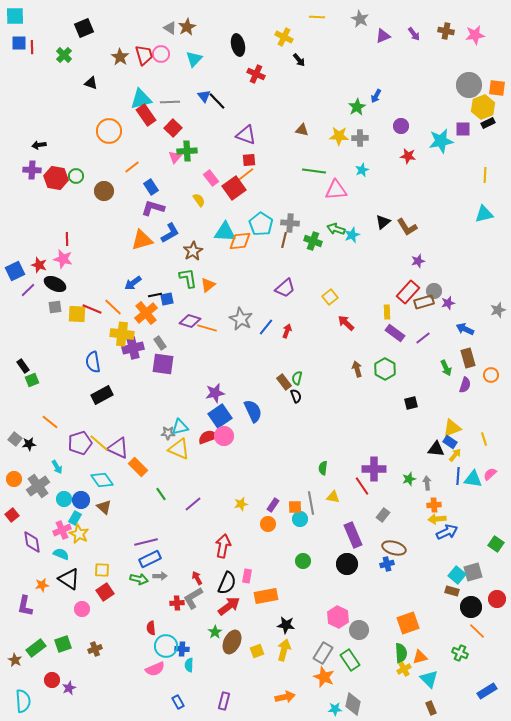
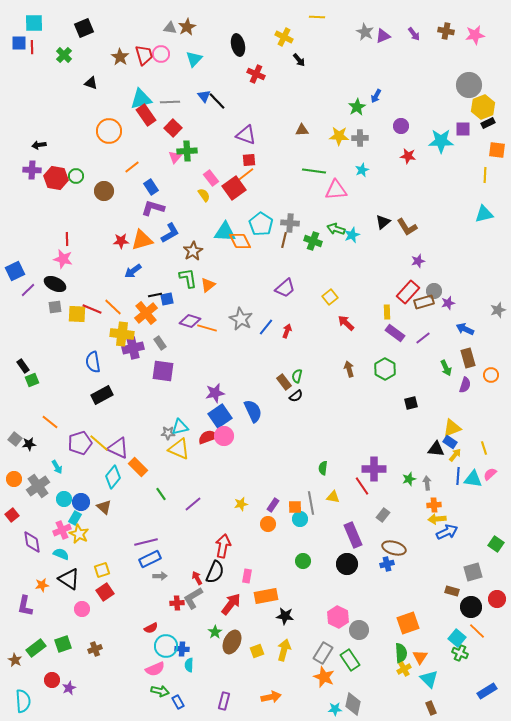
cyan square at (15, 16): moved 19 px right, 7 px down
gray star at (360, 19): moved 5 px right, 13 px down
gray triangle at (170, 28): rotated 24 degrees counterclockwise
orange square at (497, 88): moved 62 px down
brown triangle at (302, 130): rotated 16 degrees counterclockwise
cyan star at (441, 141): rotated 10 degrees clockwise
yellow semicircle at (199, 200): moved 5 px right, 5 px up
orange diamond at (240, 241): rotated 70 degrees clockwise
red star at (39, 265): moved 82 px right, 24 px up; rotated 21 degrees counterclockwise
blue arrow at (133, 283): moved 12 px up
purple square at (163, 364): moved 7 px down
brown arrow at (357, 369): moved 8 px left
green semicircle at (297, 378): moved 2 px up
black semicircle at (296, 396): rotated 72 degrees clockwise
yellow line at (484, 439): moved 9 px down
cyan diamond at (102, 480): moved 11 px right, 3 px up; rotated 75 degrees clockwise
blue circle at (81, 500): moved 2 px down
yellow square at (102, 570): rotated 21 degrees counterclockwise
cyan square at (457, 575): moved 63 px down
green arrow at (139, 579): moved 21 px right, 112 px down
black semicircle at (227, 583): moved 12 px left, 11 px up
red arrow at (229, 606): moved 2 px right, 2 px up; rotated 15 degrees counterclockwise
black star at (286, 625): moved 1 px left, 9 px up
red semicircle at (151, 628): rotated 112 degrees counterclockwise
orange triangle at (420, 657): rotated 42 degrees counterclockwise
orange arrow at (285, 697): moved 14 px left
